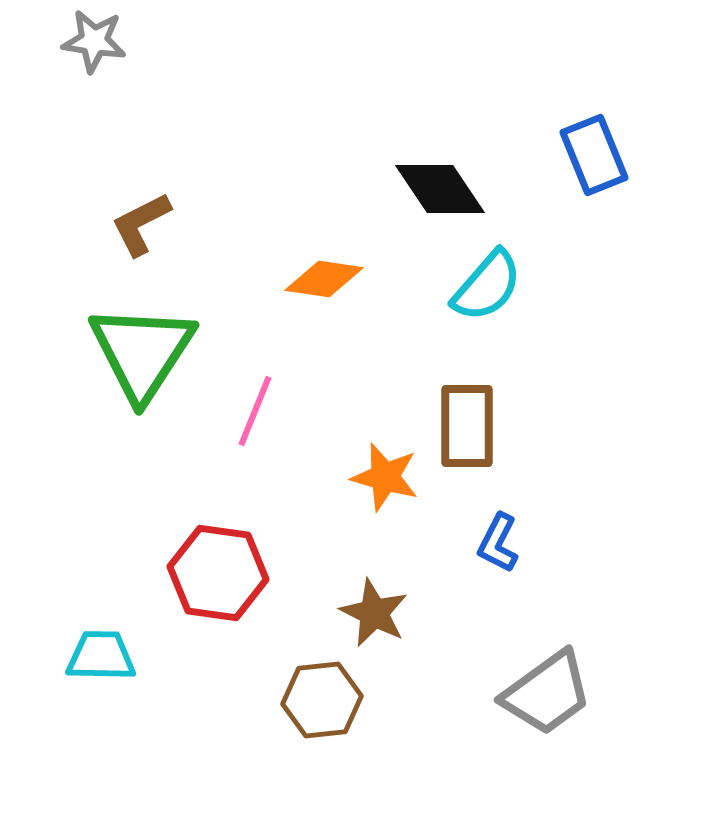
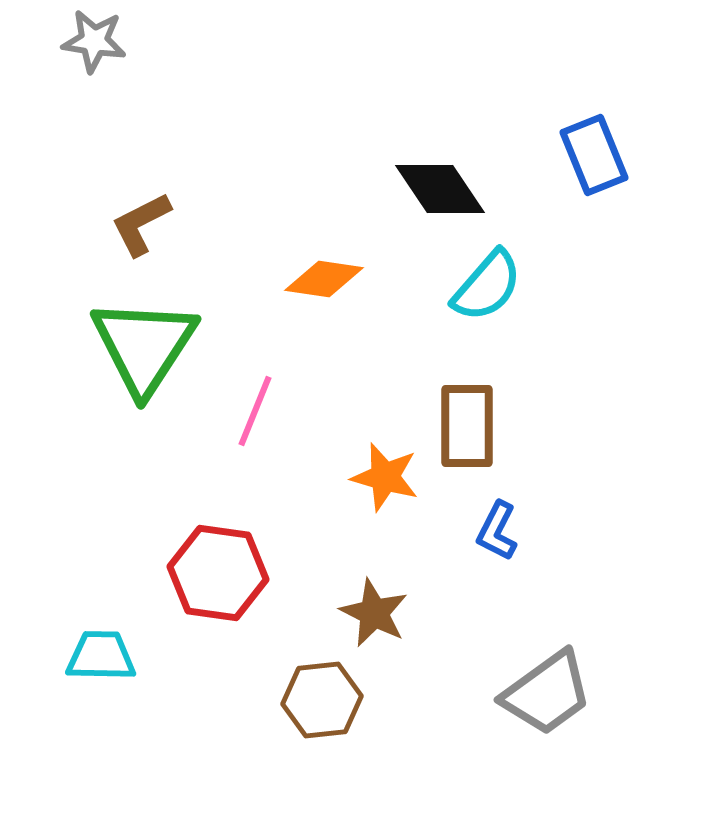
green triangle: moved 2 px right, 6 px up
blue L-shape: moved 1 px left, 12 px up
